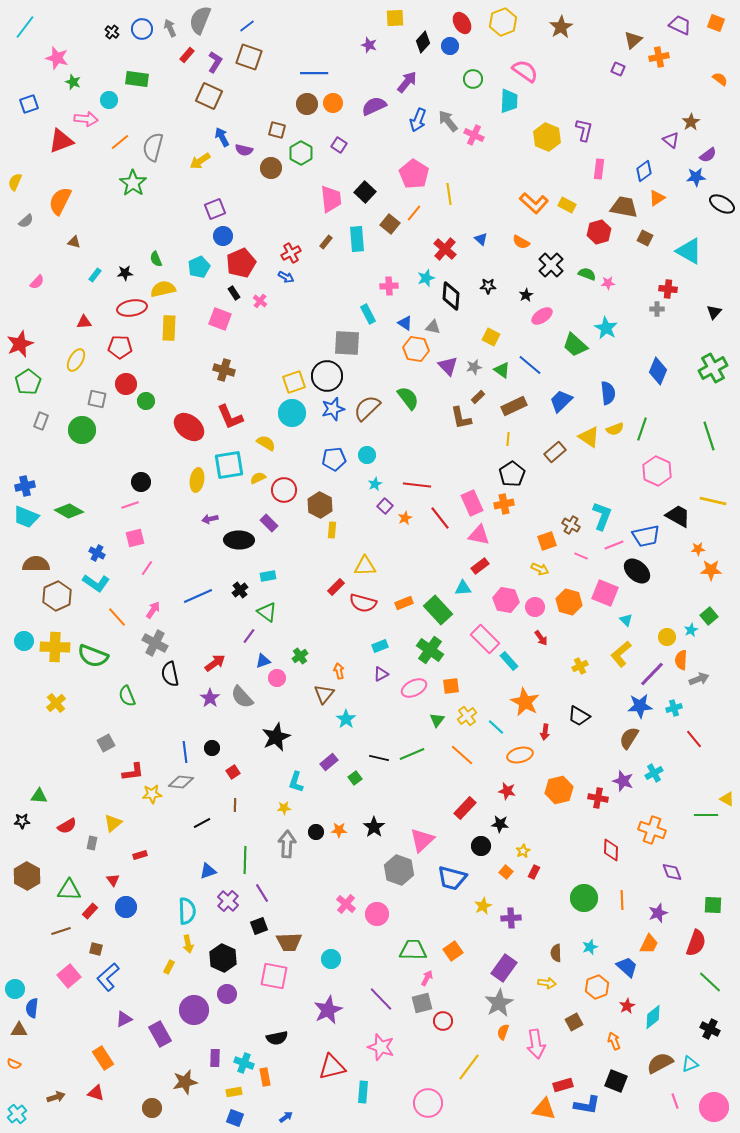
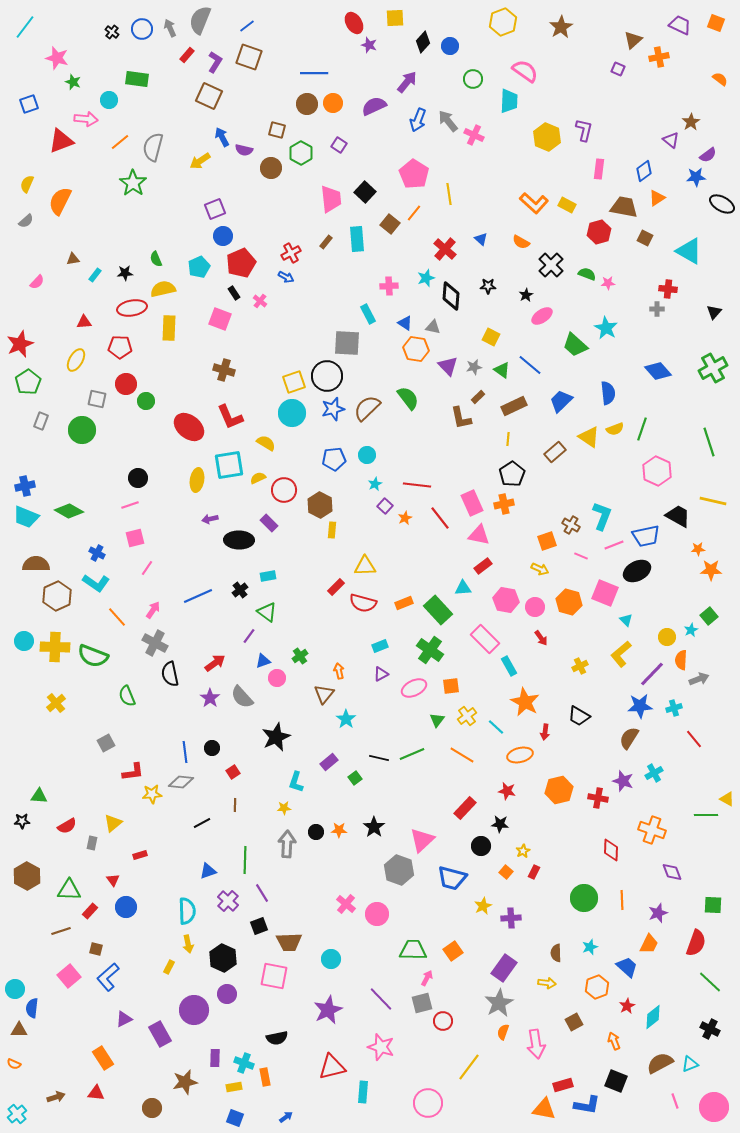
red ellipse at (462, 23): moved 108 px left
yellow semicircle at (15, 182): moved 12 px right, 2 px down
brown triangle at (74, 242): moved 1 px left, 17 px down; rotated 24 degrees counterclockwise
blue diamond at (658, 371): rotated 64 degrees counterclockwise
green line at (709, 436): moved 6 px down
black circle at (141, 482): moved 3 px left, 4 px up
red rectangle at (480, 566): moved 3 px right
black ellipse at (637, 571): rotated 68 degrees counterclockwise
cyan rectangle at (509, 661): moved 5 px down; rotated 12 degrees clockwise
orange line at (462, 755): rotated 10 degrees counterclockwise
yellow rectangle at (234, 1092): moved 5 px up
red triangle at (96, 1093): rotated 12 degrees counterclockwise
